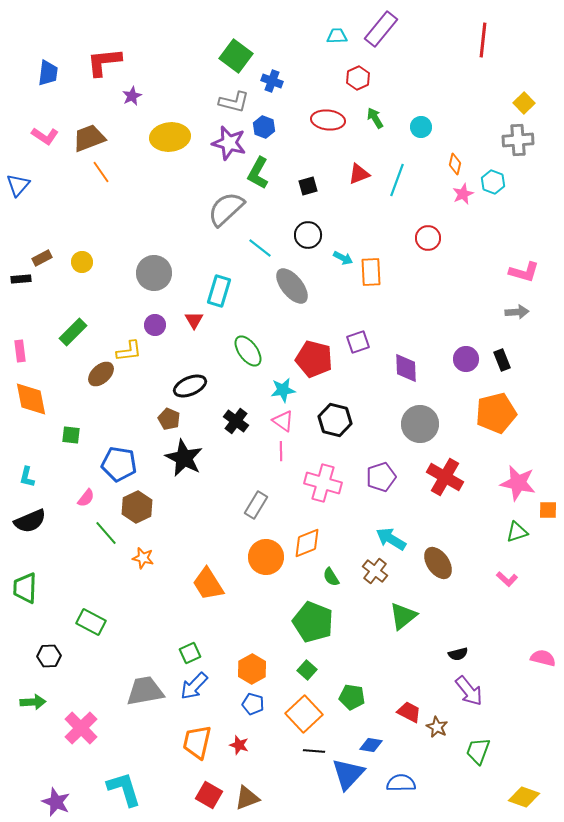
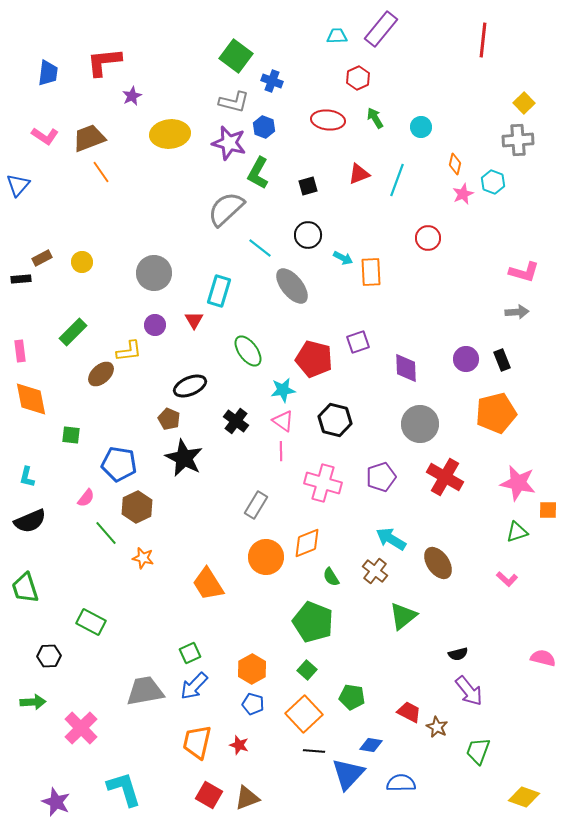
yellow ellipse at (170, 137): moved 3 px up
green trapezoid at (25, 588): rotated 20 degrees counterclockwise
